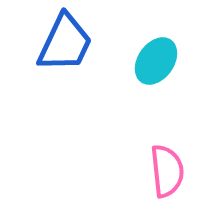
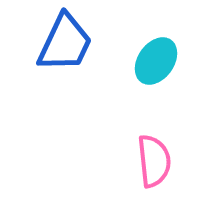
pink semicircle: moved 13 px left, 10 px up
